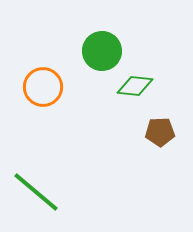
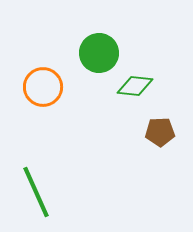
green circle: moved 3 px left, 2 px down
green line: rotated 26 degrees clockwise
